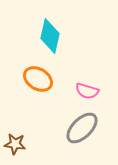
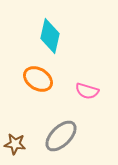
gray ellipse: moved 21 px left, 8 px down
